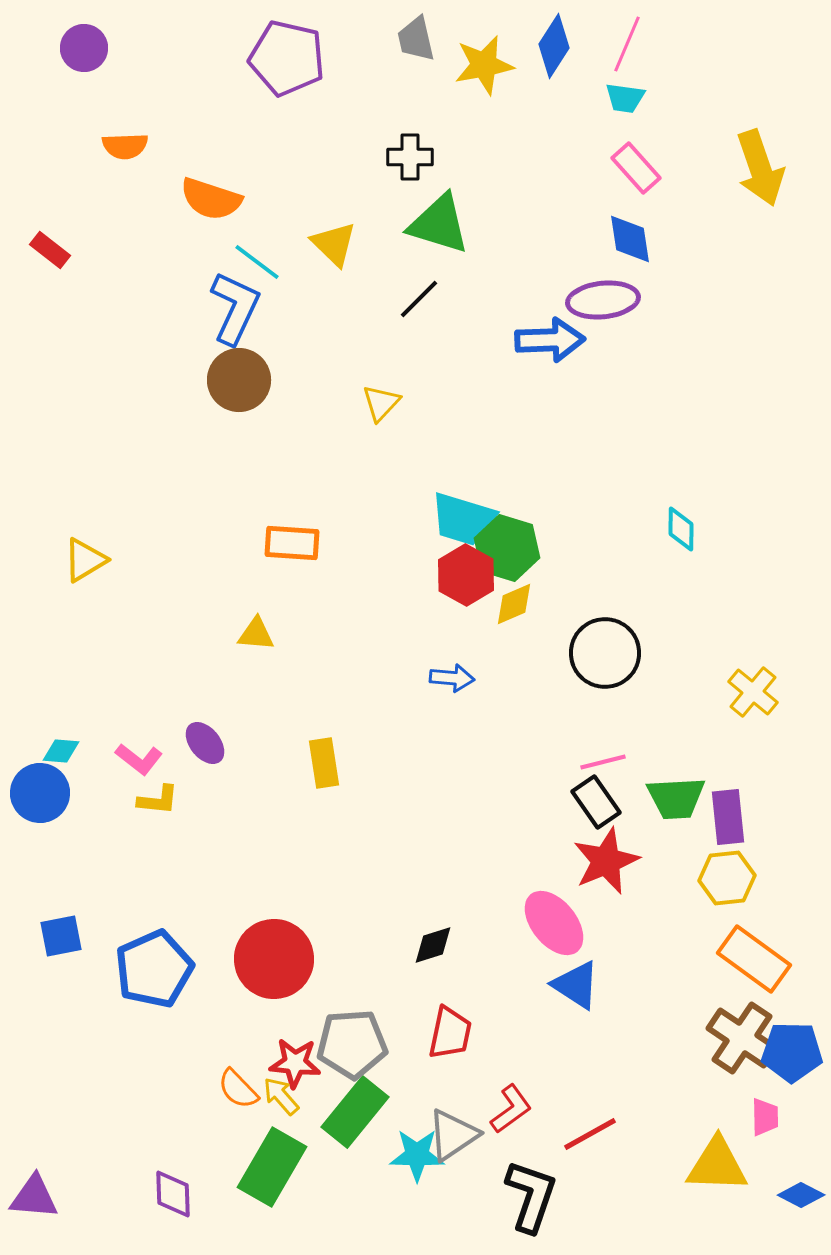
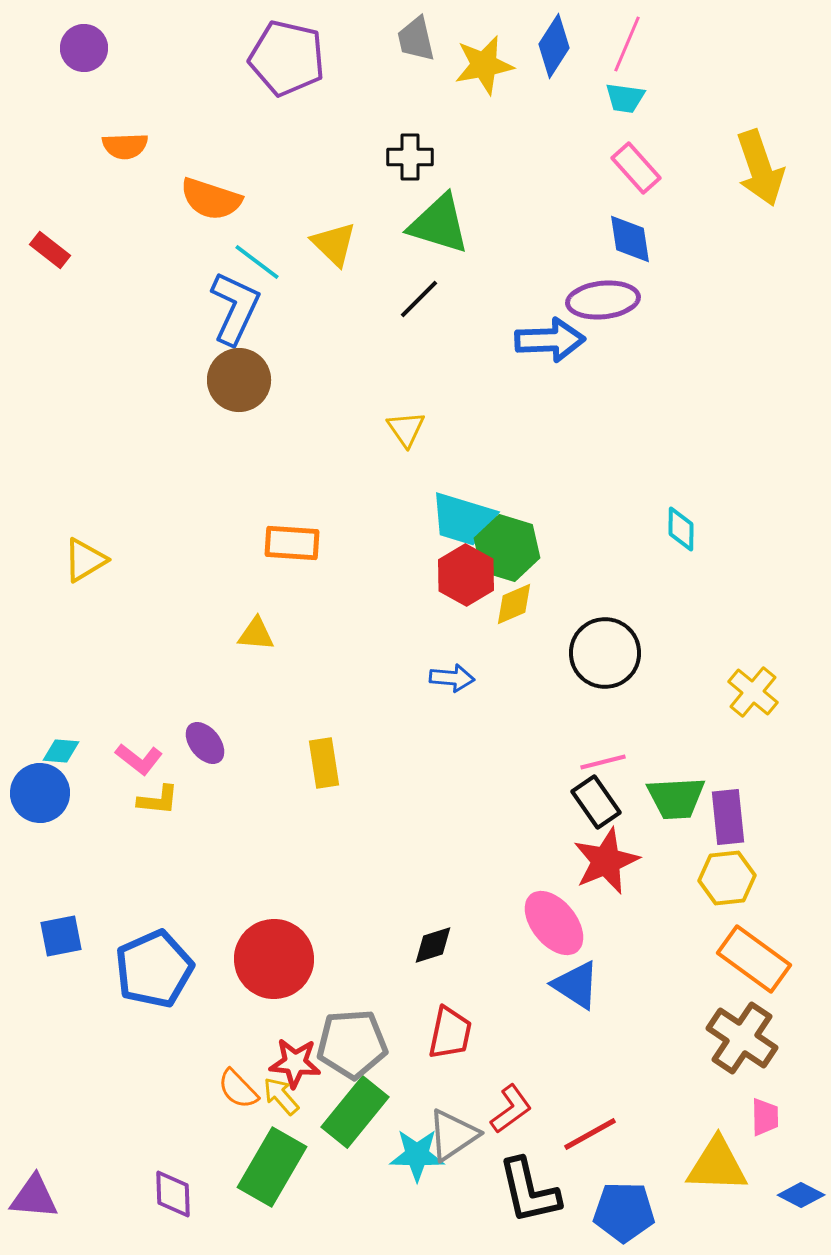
yellow triangle at (381, 403): moved 25 px right, 26 px down; rotated 18 degrees counterclockwise
blue pentagon at (792, 1052): moved 168 px left, 160 px down
black L-shape at (531, 1196): moved 2 px left, 5 px up; rotated 148 degrees clockwise
